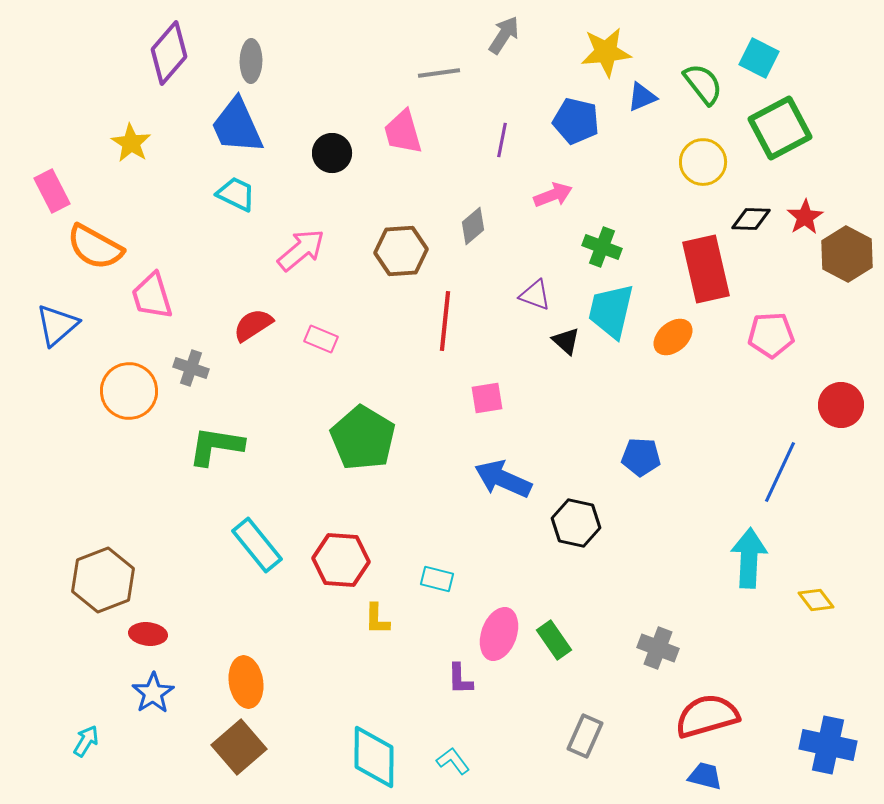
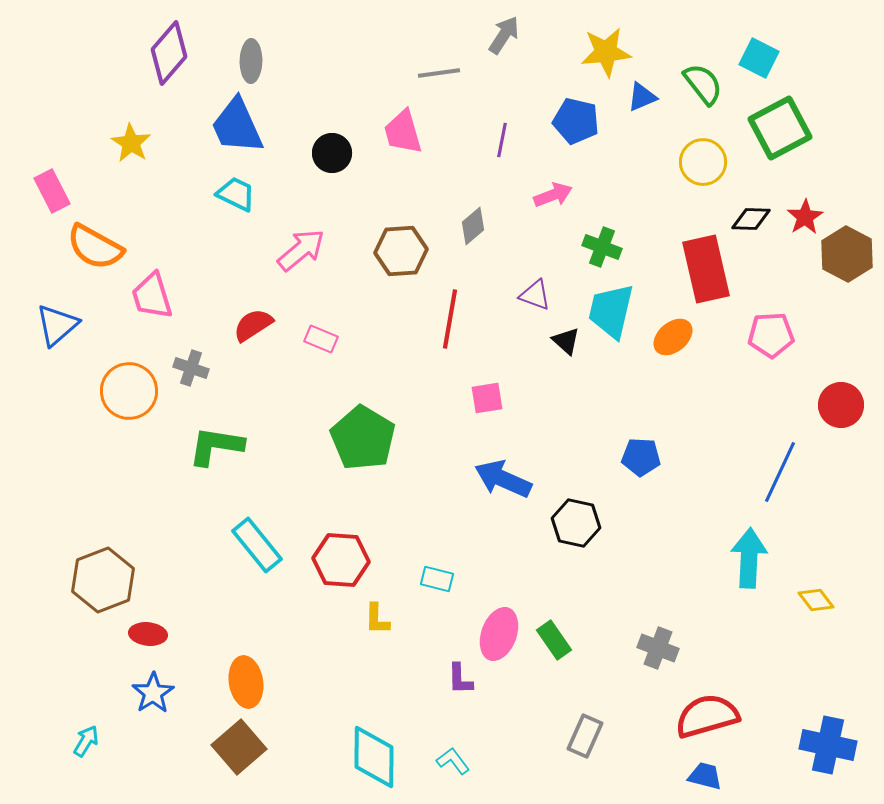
red line at (445, 321): moved 5 px right, 2 px up; rotated 4 degrees clockwise
